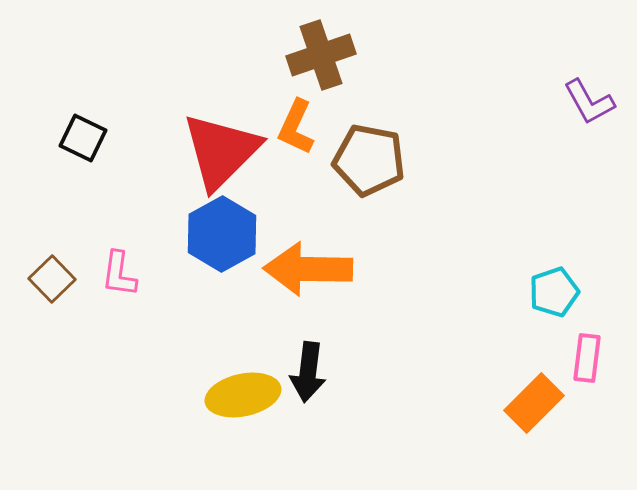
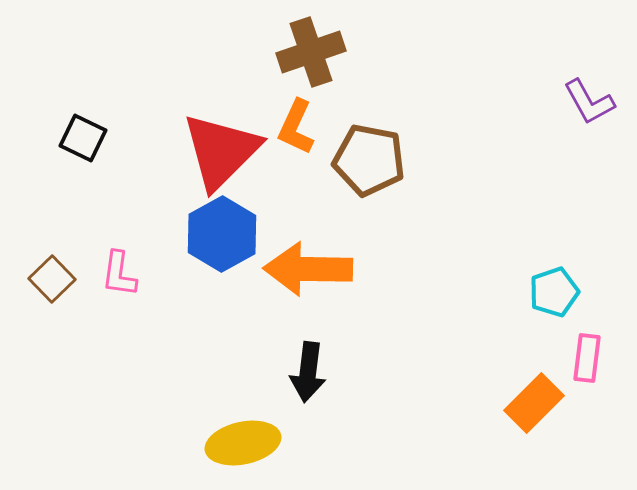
brown cross: moved 10 px left, 3 px up
yellow ellipse: moved 48 px down
